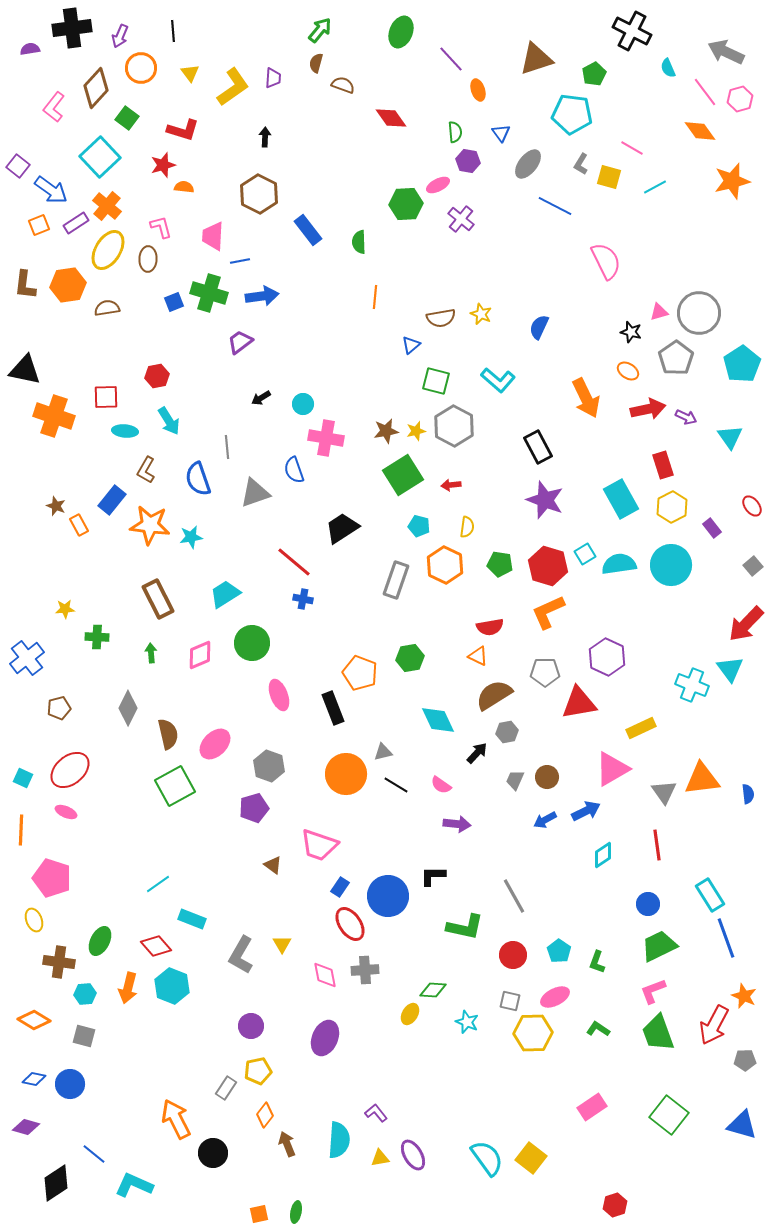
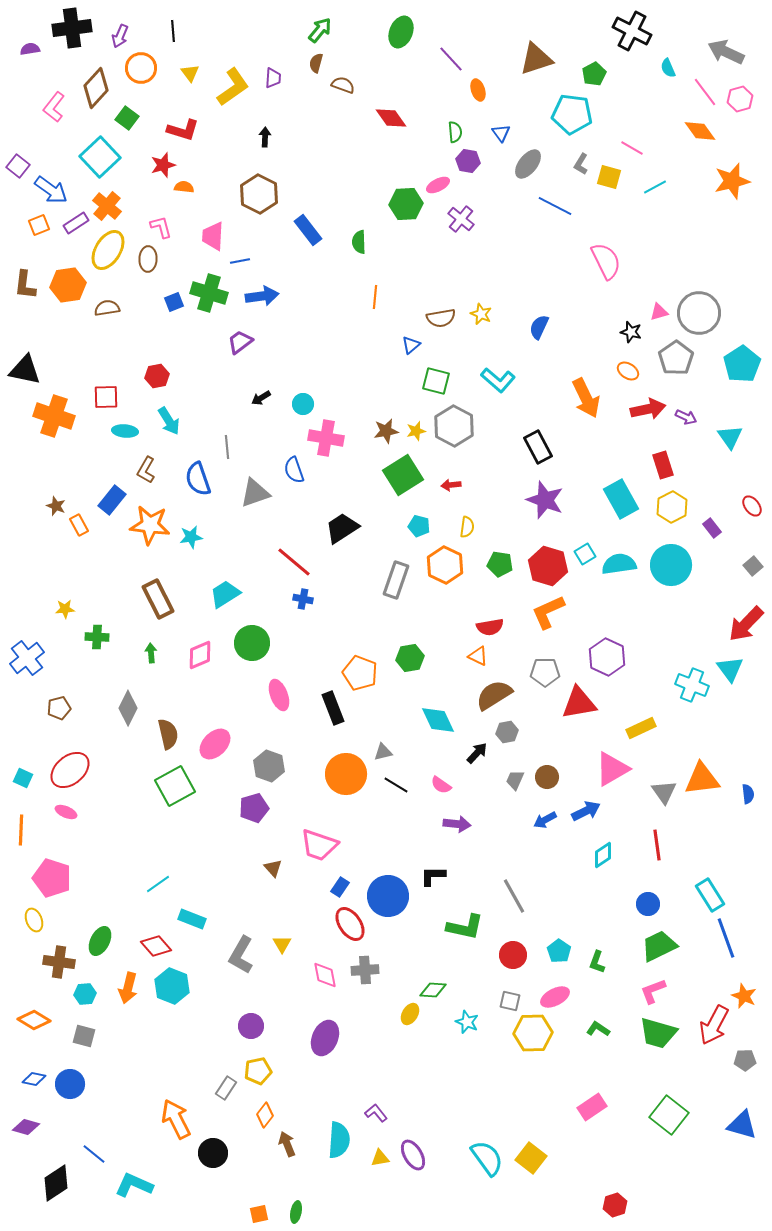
brown triangle at (273, 865): moved 3 px down; rotated 12 degrees clockwise
green trapezoid at (658, 1033): rotated 54 degrees counterclockwise
